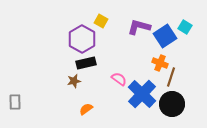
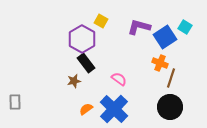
blue square: moved 1 px down
black rectangle: rotated 66 degrees clockwise
brown line: moved 1 px down
blue cross: moved 28 px left, 15 px down
black circle: moved 2 px left, 3 px down
